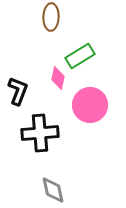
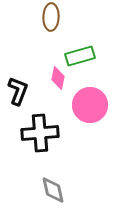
green rectangle: rotated 16 degrees clockwise
